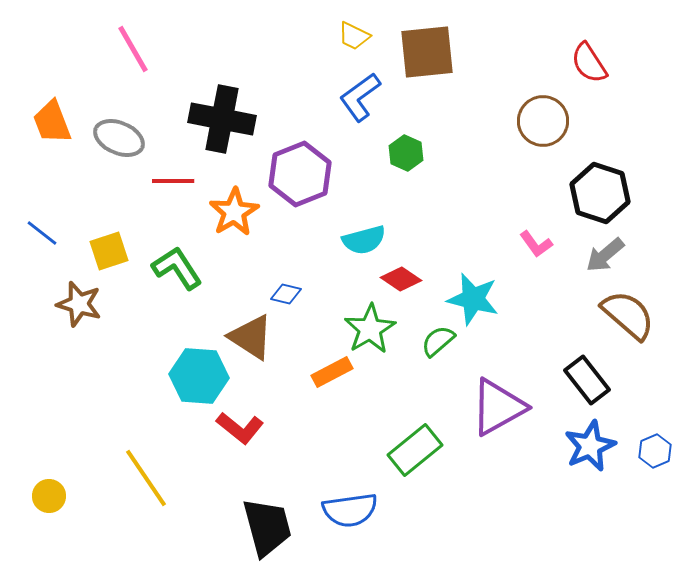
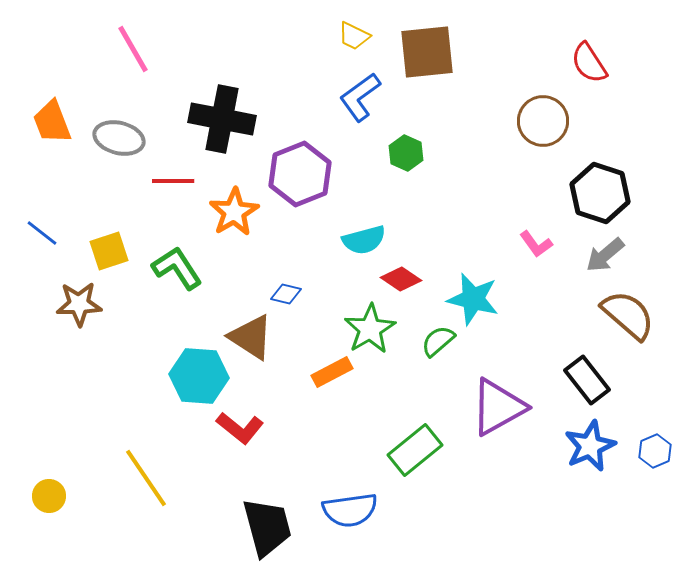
gray ellipse: rotated 9 degrees counterclockwise
brown star: rotated 18 degrees counterclockwise
